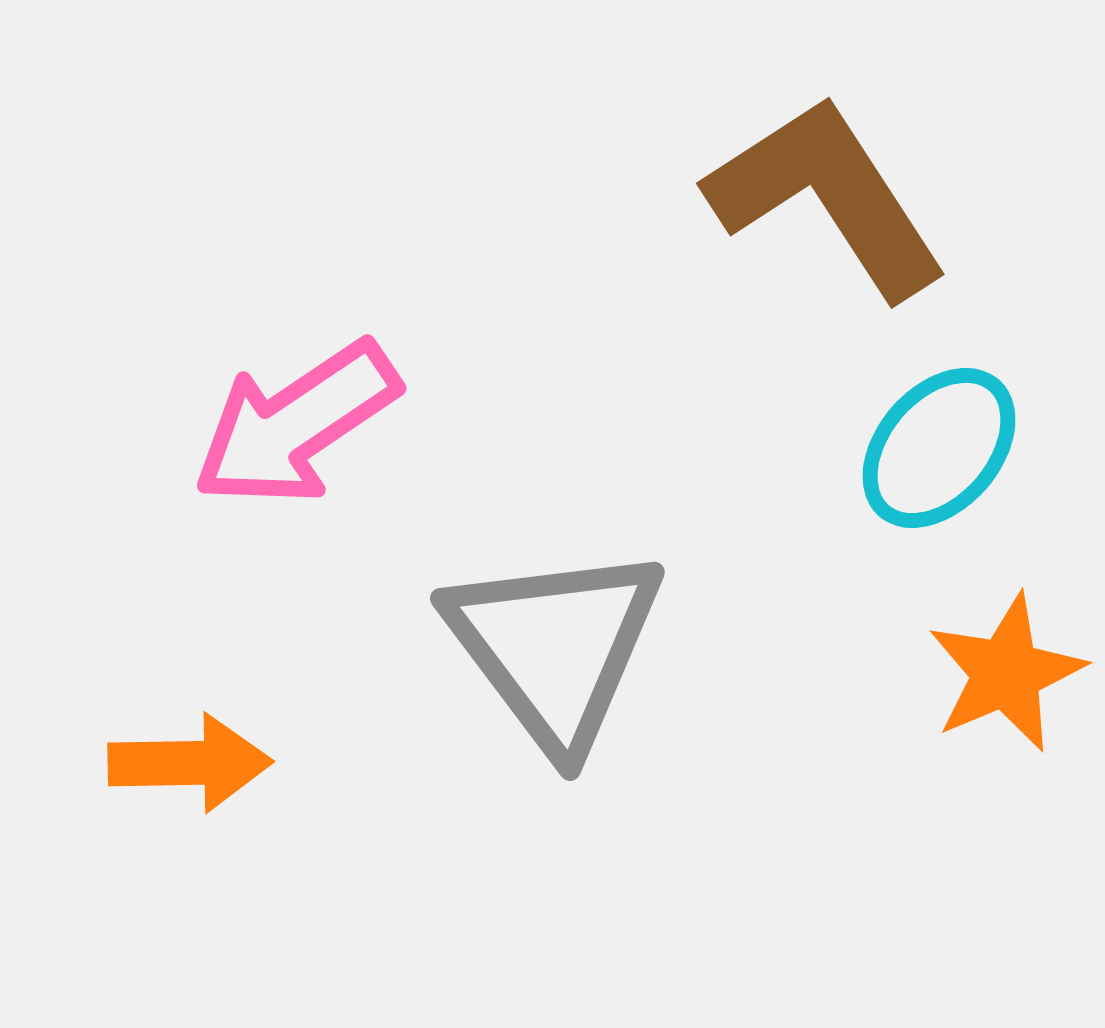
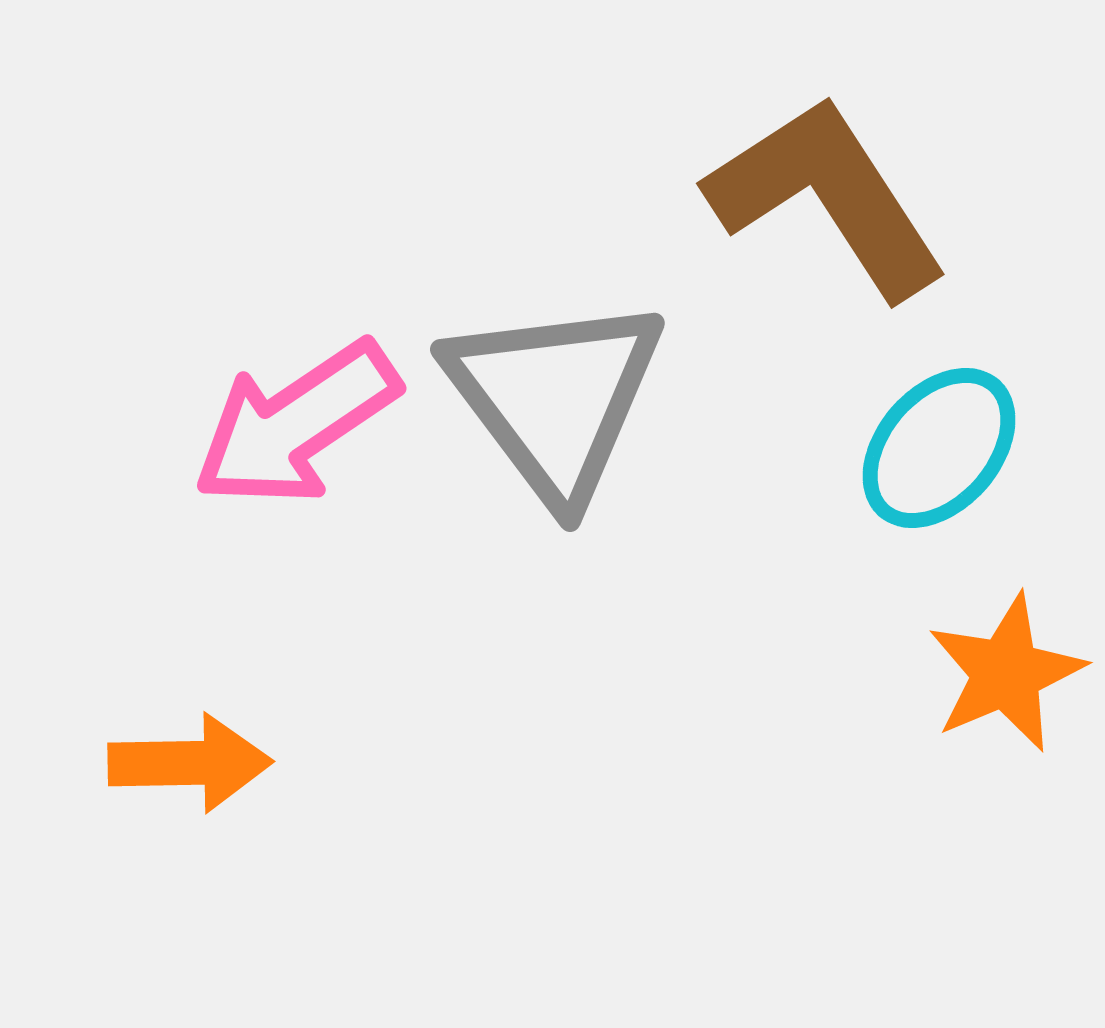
gray triangle: moved 249 px up
